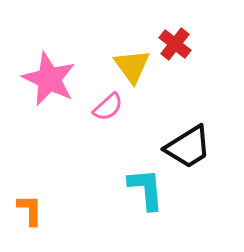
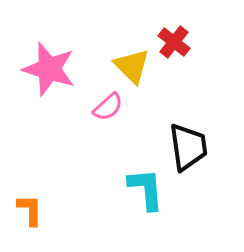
red cross: moved 1 px left, 2 px up
yellow triangle: rotated 9 degrees counterclockwise
pink star: moved 10 px up; rotated 8 degrees counterclockwise
black trapezoid: rotated 66 degrees counterclockwise
